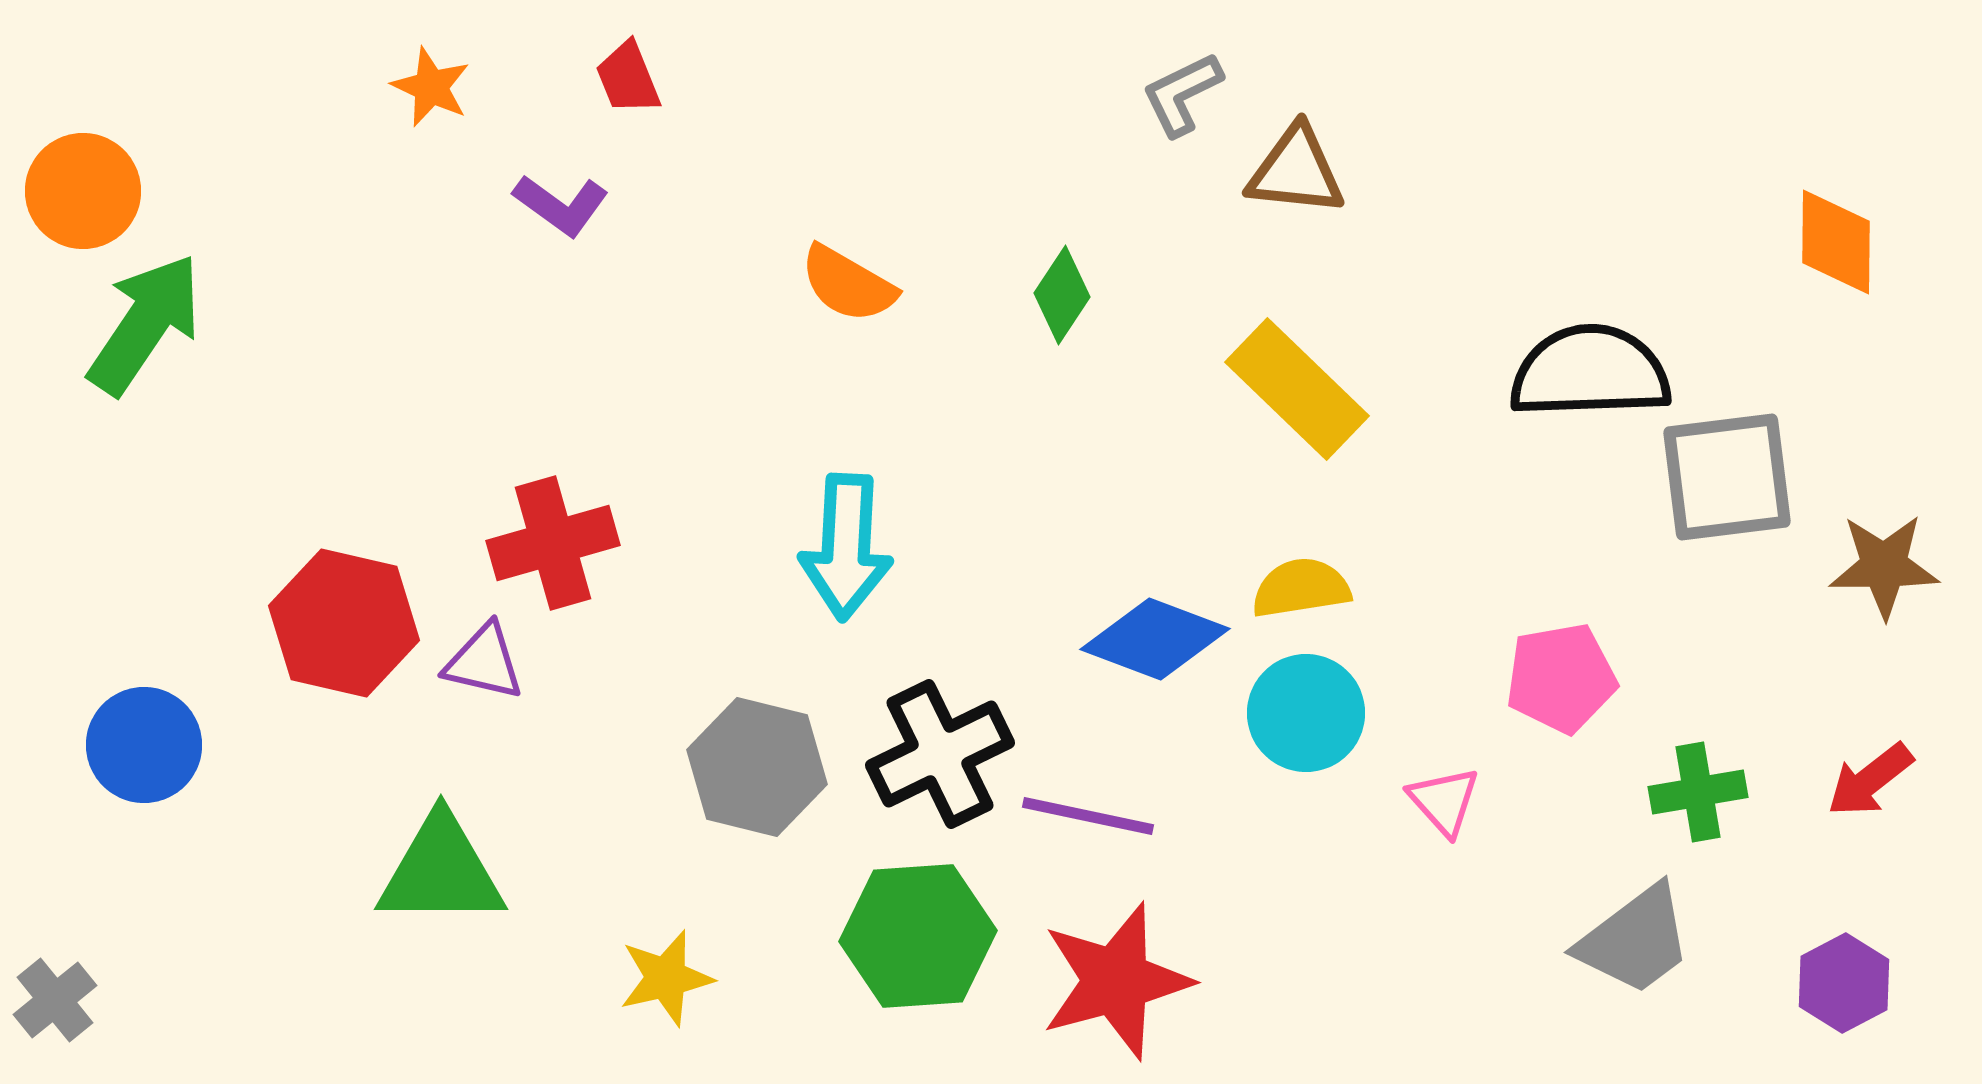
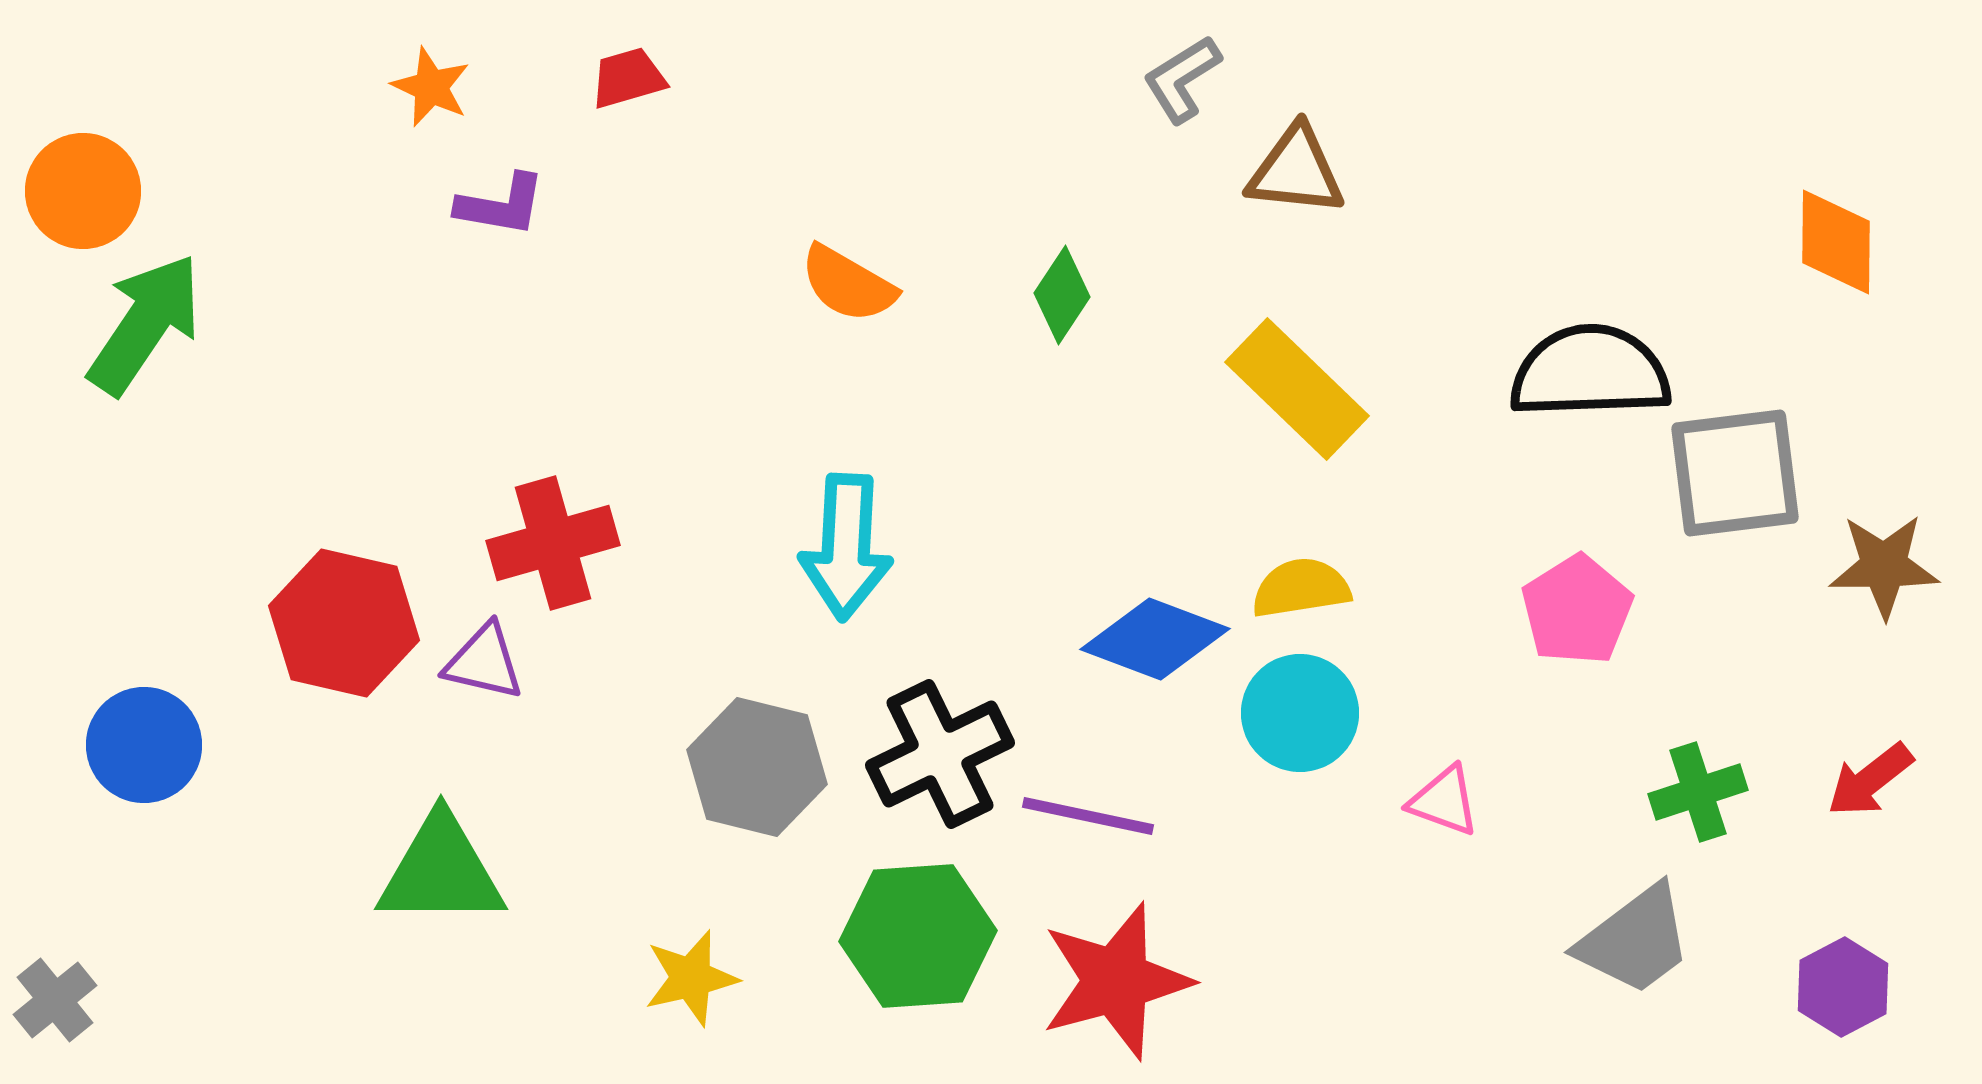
red trapezoid: rotated 96 degrees clockwise
gray L-shape: moved 15 px up; rotated 6 degrees counterclockwise
purple L-shape: moved 60 px left; rotated 26 degrees counterclockwise
gray square: moved 8 px right, 4 px up
pink pentagon: moved 16 px right, 68 px up; rotated 22 degrees counterclockwise
cyan circle: moved 6 px left
green cross: rotated 8 degrees counterclockwise
pink triangle: rotated 28 degrees counterclockwise
yellow star: moved 25 px right
purple hexagon: moved 1 px left, 4 px down
